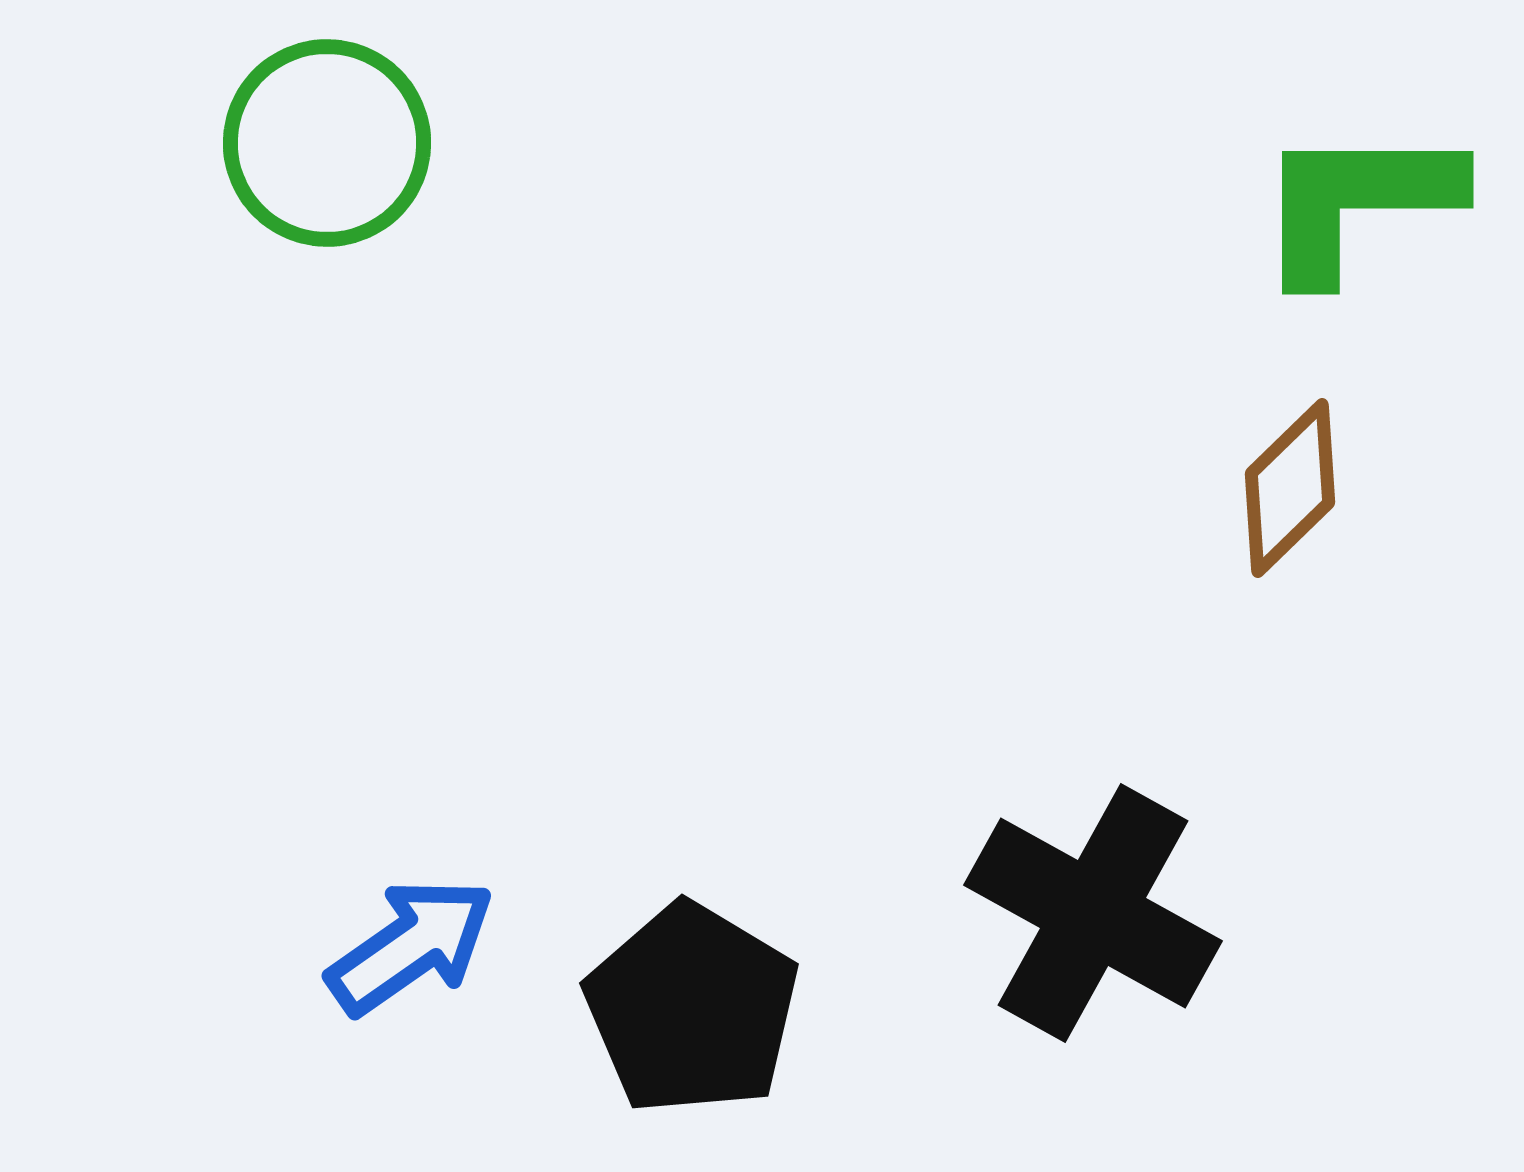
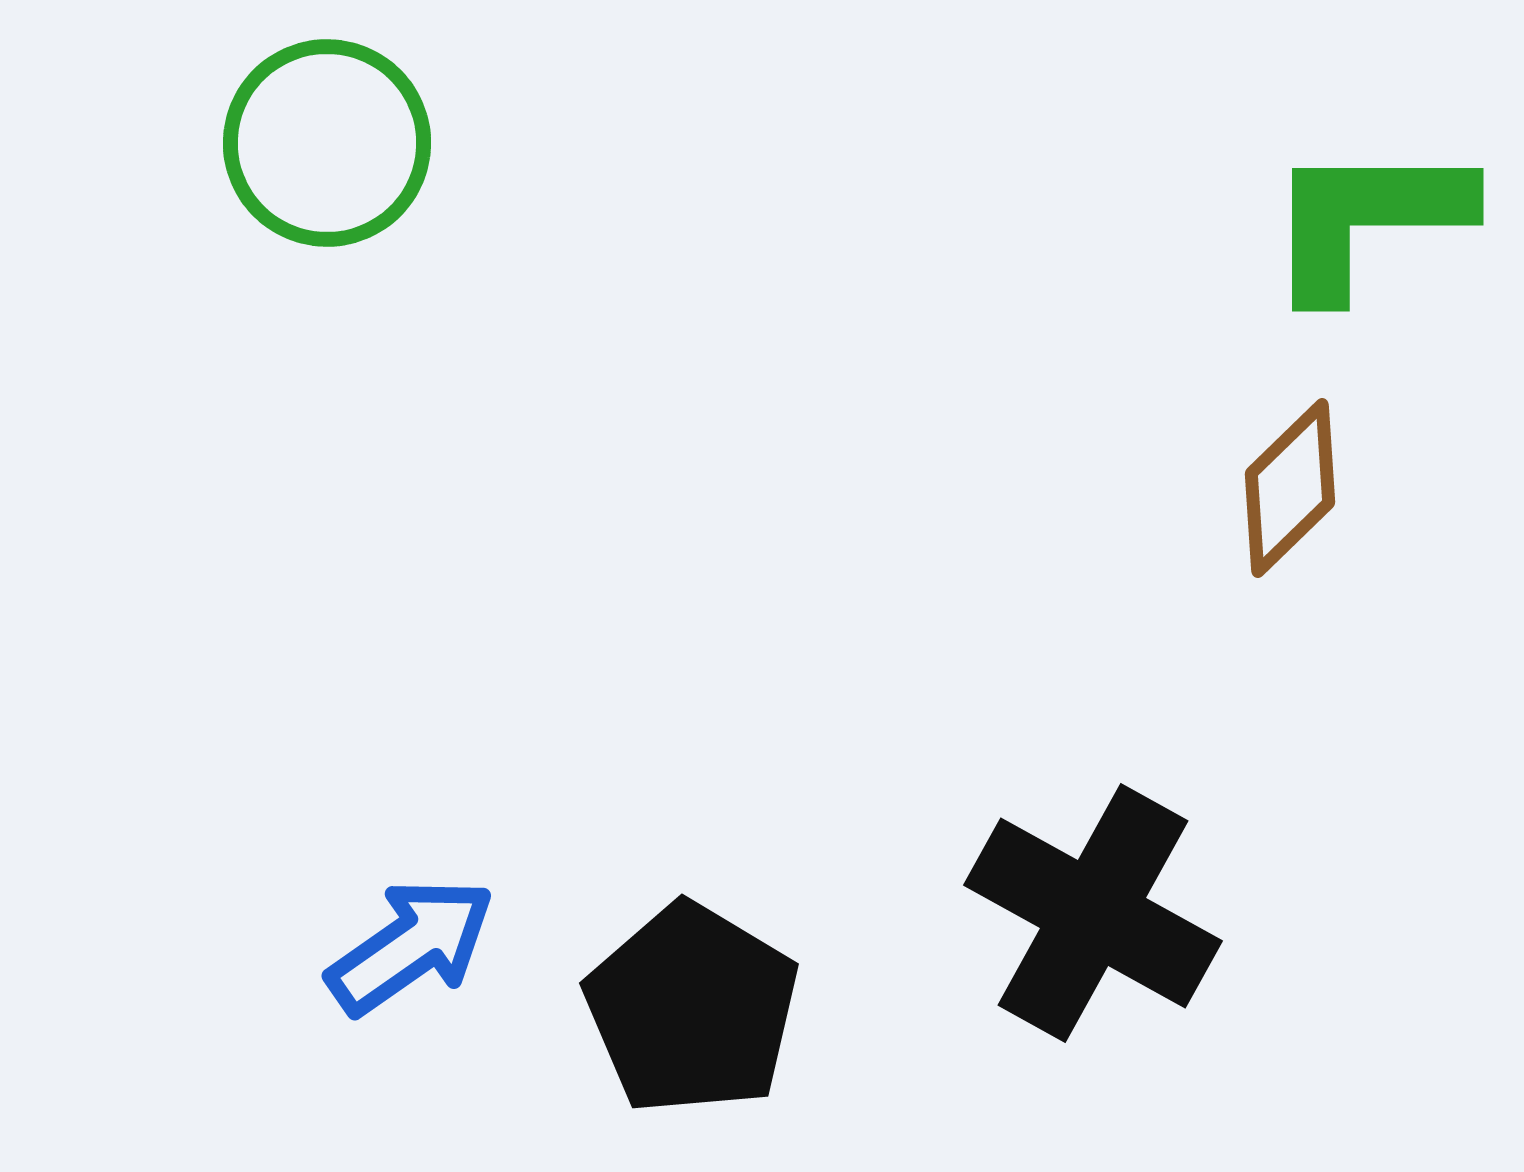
green L-shape: moved 10 px right, 17 px down
